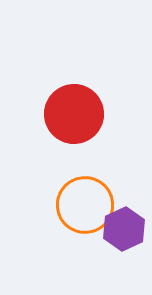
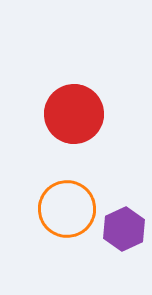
orange circle: moved 18 px left, 4 px down
